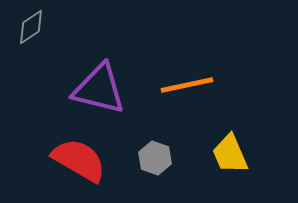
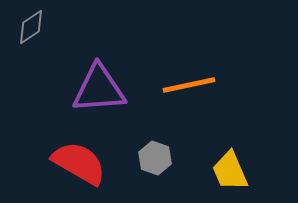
orange line: moved 2 px right
purple triangle: rotated 18 degrees counterclockwise
yellow trapezoid: moved 17 px down
red semicircle: moved 3 px down
